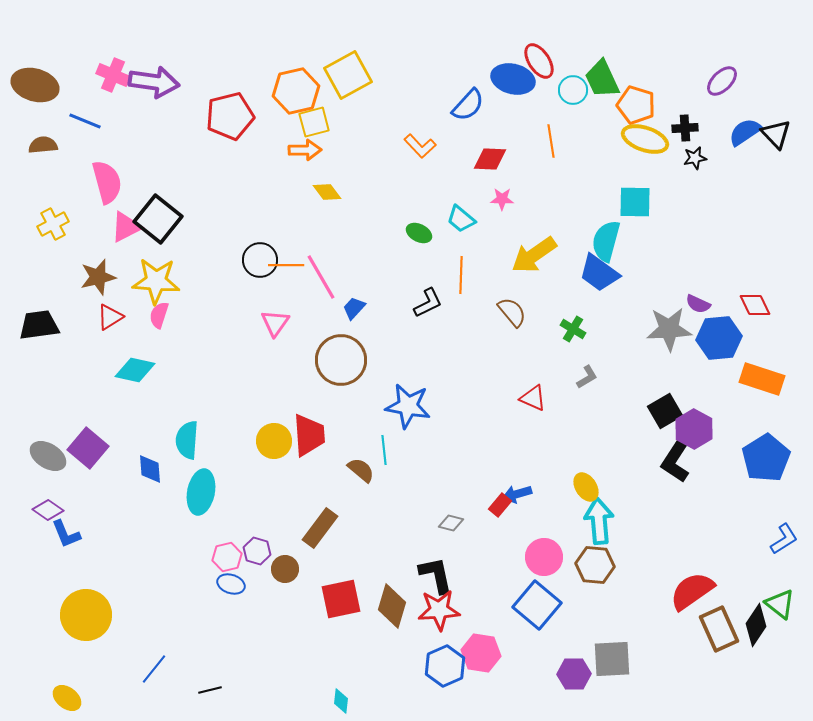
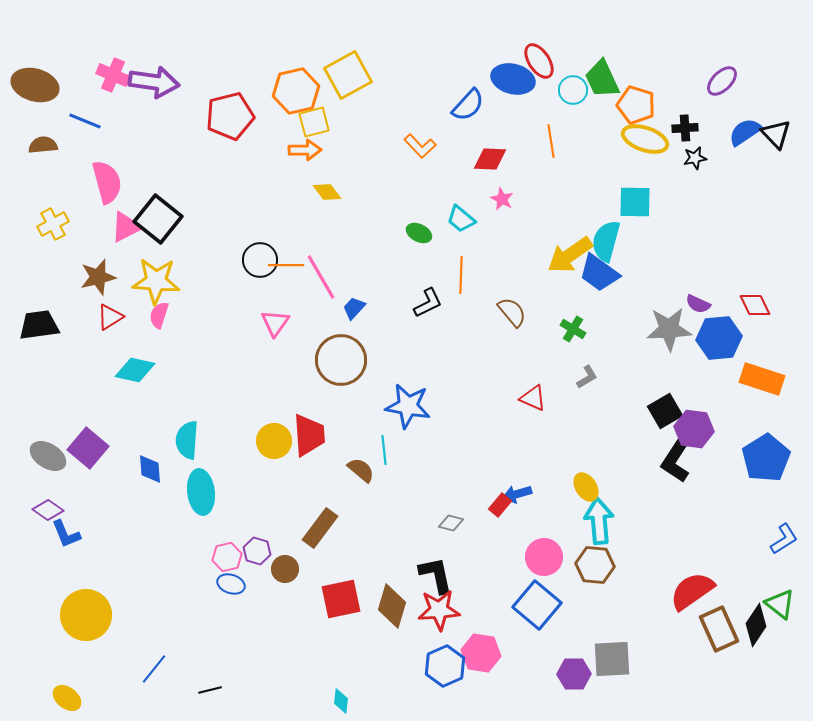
pink star at (502, 199): rotated 25 degrees clockwise
yellow arrow at (534, 255): moved 36 px right
purple hexagon at (694, 429): rotated 21 degrees counterclockwise
cyan ellipse at (201, 492): rotated 18 degrees counterclockwise
